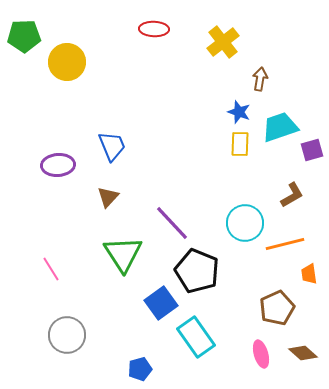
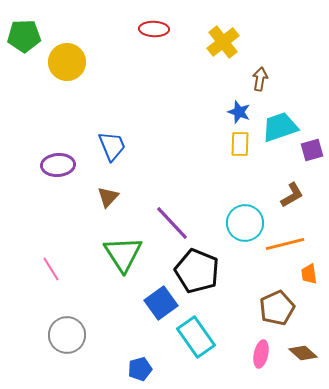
pink ellipse: rotated 28 degrees clockwise
